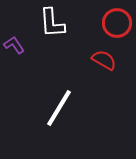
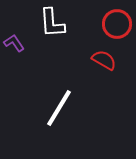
red circle: moved 1 px down
purple L-shape: moved 2 px up
